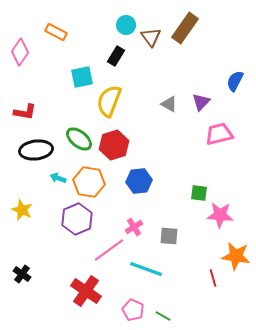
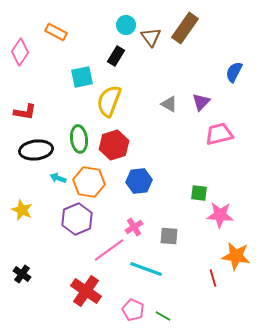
blue semicircle: moved 1 px left, 9 px up
green ellipse: rotated 44 degrees clockwise
